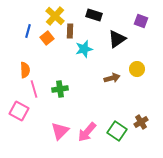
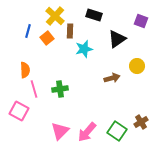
yellow circle: moved 3 px up
